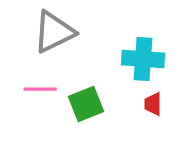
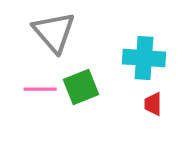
gray triangle: rotated 45 degrees counterclockwise
cyan cross: moved 1 px right, 1 px up
green square: moved 5 px left, 17 px up
